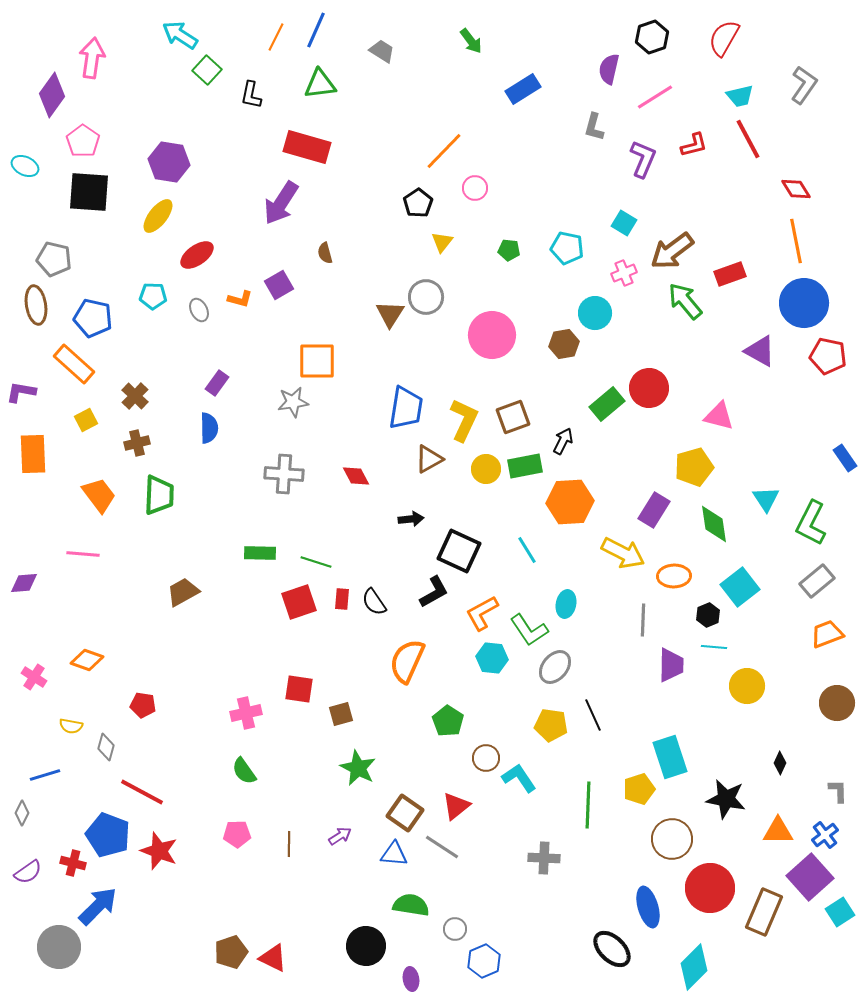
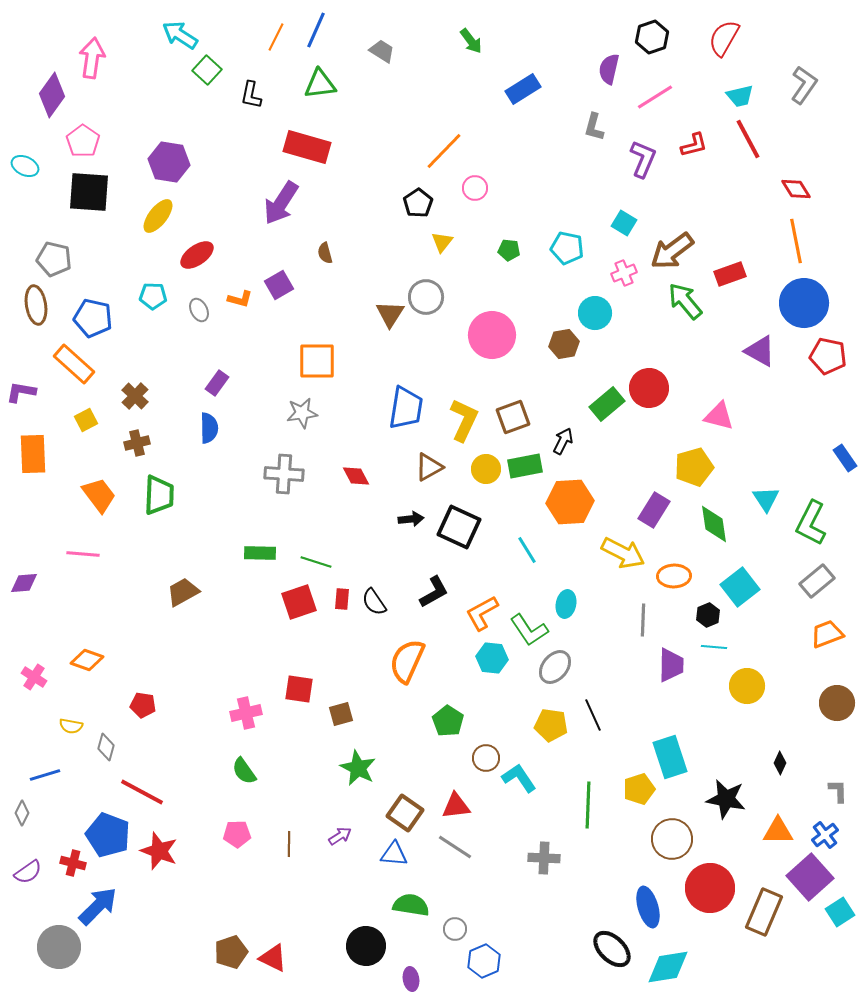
gray star at (293, 402): moved 9 px right, 11 px down
brown triangle at (429, 459): moved 8 px down
black square at (459, 551): moved 24 px up
red triangle at (456, 806): rotated 32 degrees clockwise
gray line at (442, 847): moved 13 px right
cyan diamond at (694, 967): moved 26 px left; rotated 36 degrees clockwise
